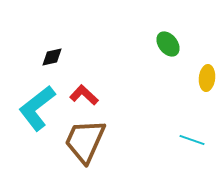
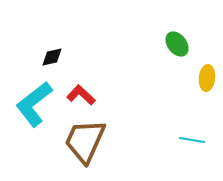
green ellipse: moved 9 px right
red L-shape: moved 3 px left
cyan L-shape: moved 3 px left, 4 px up
cyan line: rotated 10 degrees counterclockwise
